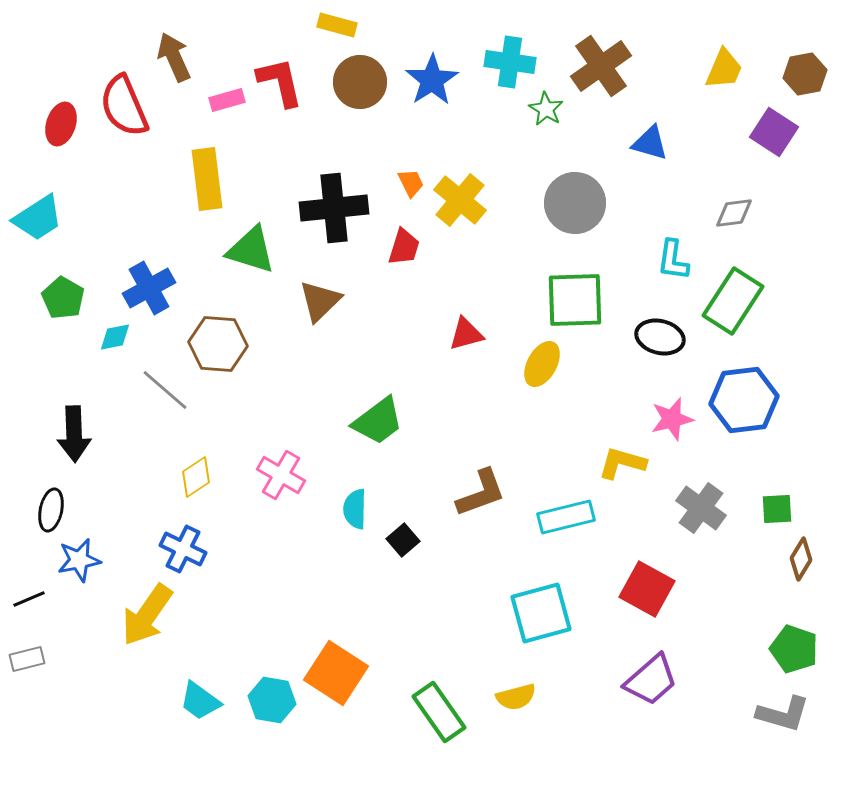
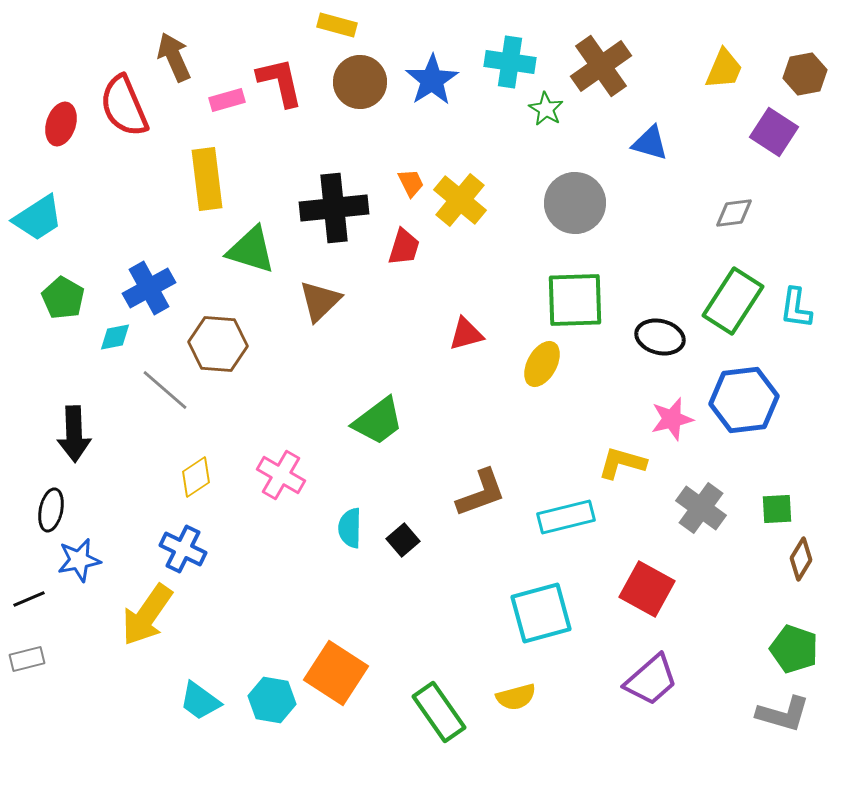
cyan L-shape at (673, 260): moved 123 px right, 48 px down
cyan semicircle at (355, 509): moved 5 px left, 19 px down
